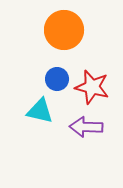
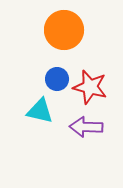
red star: moved 2 px left
